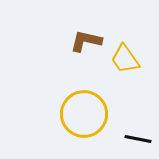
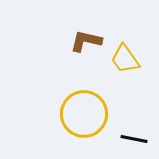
black line: moved 4 px left
